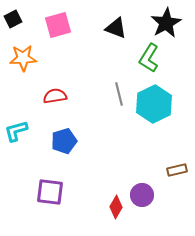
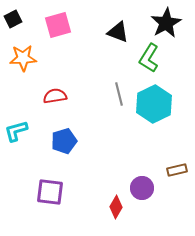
black triangle: moved 2 px right, 4 px down
purple circle: moved 7 px up
